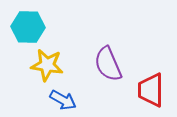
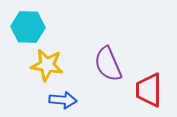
red trapezoid: moved 2 px left
blue arrow: rotated 24 degrees counterclockwise
